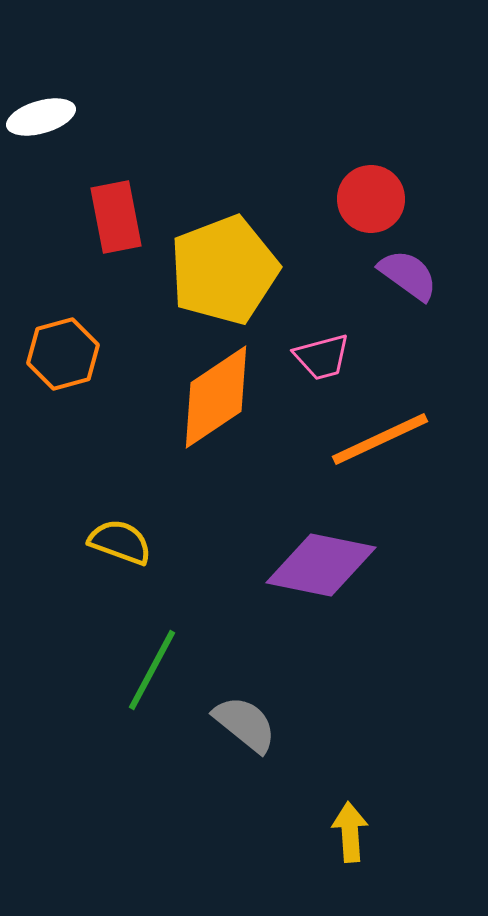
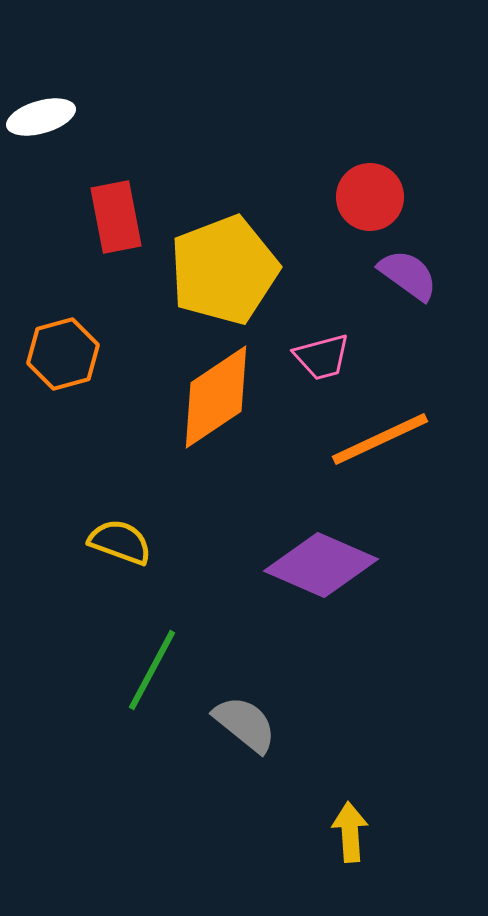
red circle: moved 1 px left, 2 px up
purple diamond: rotated 12 degrees clockwise
